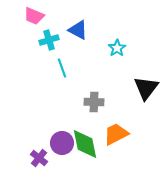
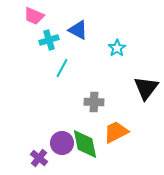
cyan line: rotated 48 degrees clockwise
orange trapezoid: moved 2 px up
